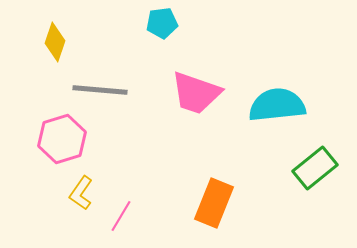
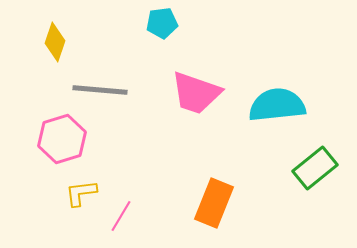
yellow L-shape: rotated 48 degrees clockwise
